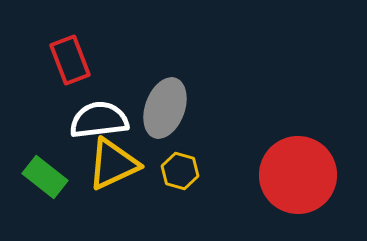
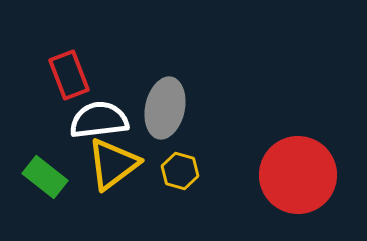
red rectangle: moved 1 px left, 15 px down
gray ellipse: rotated 8 degrees counterclockwise
yellow triangle: rotated 12 degrees counterclockwise
